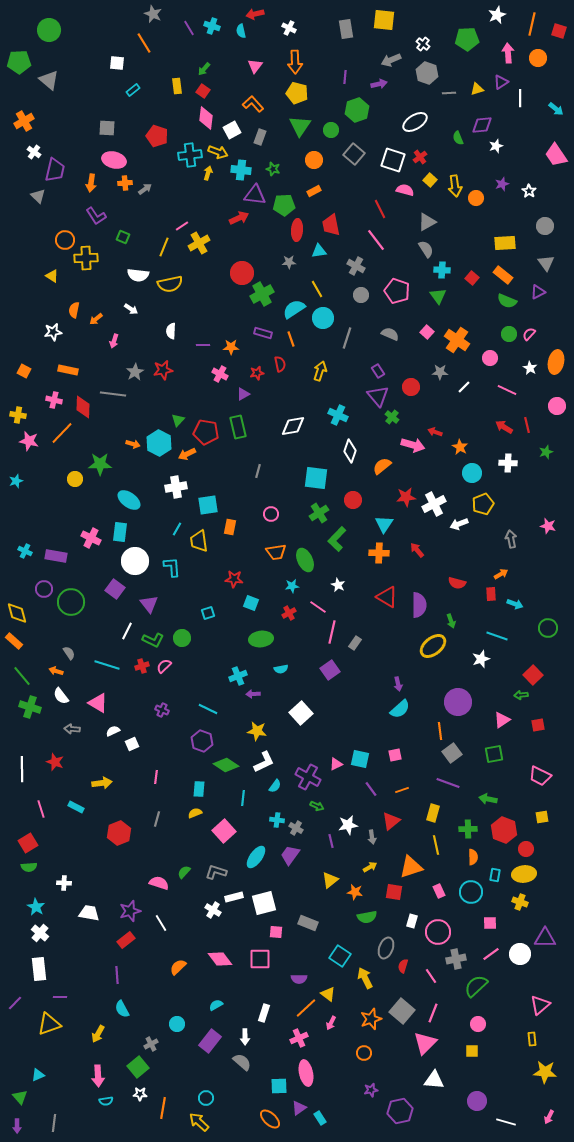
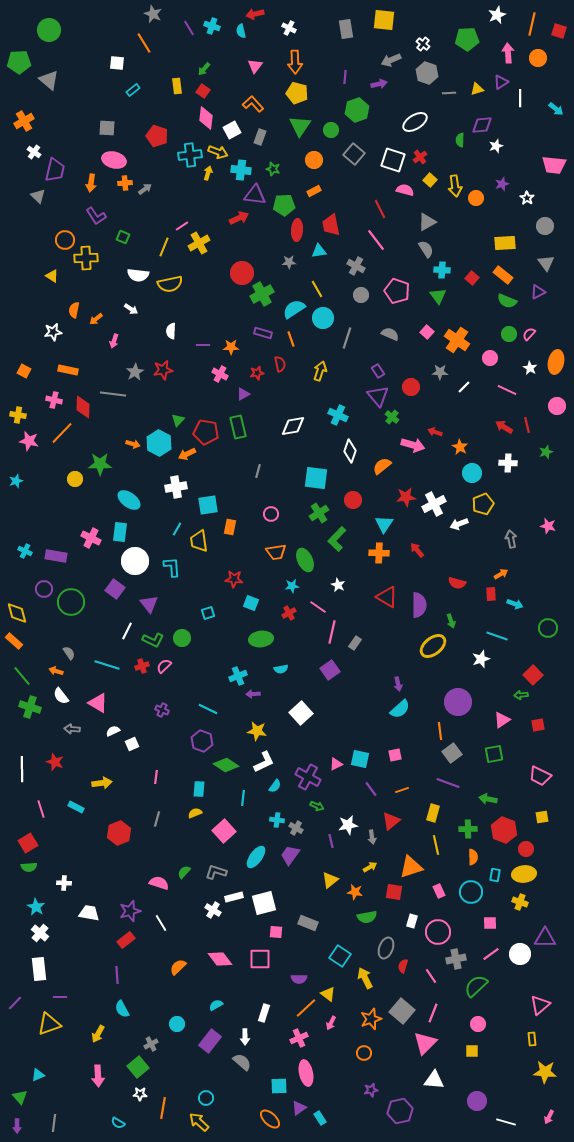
green semicircle at (458, 138): moved 2 px right, 2 px down; rotated 24 degrees clockwise
pink trapezoid at (556, 155): moved 2 px left, 10 px down; rotated 50 degrees counterclockwise
white star at (529, 191): moved 2 px left, 7 px down
cyan semicircle at (106, 1101): moved 12 px right, 22 px down; rotated 40 degrees clockwise
